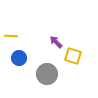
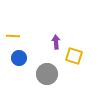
yellow line: moved 2 px right
purple arrow: rotated 40 degrees clockwise
yellow square: moved 1 px right
